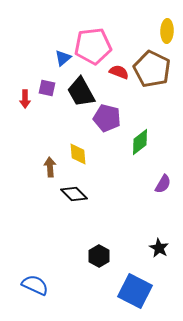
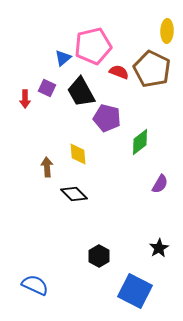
pink pentagon: rotated 6 degrees counterclockwise
purple square: rotated 12 degrees clockwise
brown arrow: moved 3 px left
purple semicircle: moved 3 px left
black star: rotated 12 degrees clockwise
